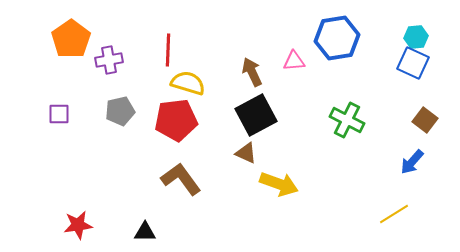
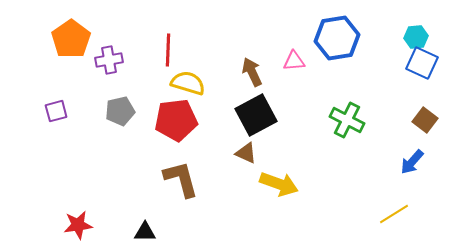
blue square: moved 9 px right
purple square: moved 3 px left, 3 px up; rotated 15 degrees counterclockwise
brown L-shape: rotated 21 degrees clockwise
